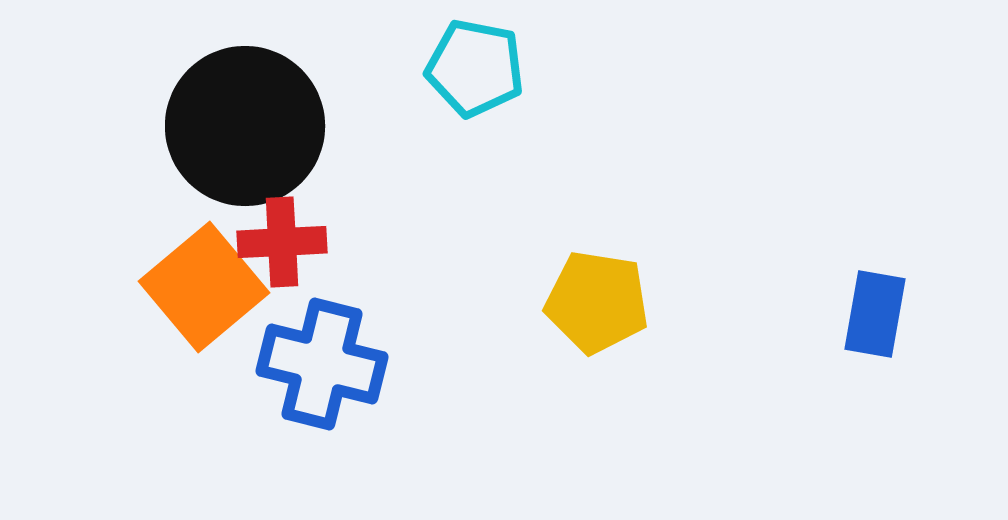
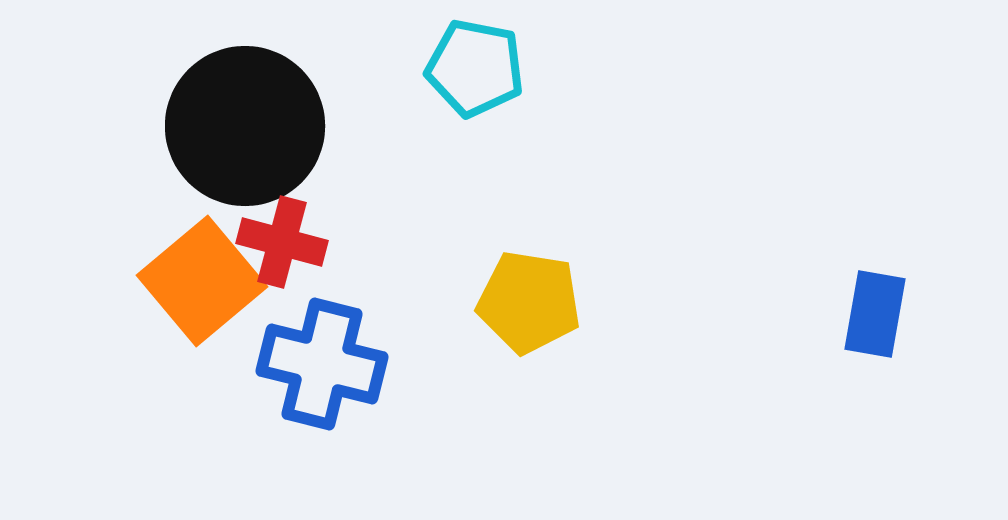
red cross: rotated 18 degrees clockwise
orange square: moved 2 px left, 6 px up
yellow pentagon: moved 68 px left
